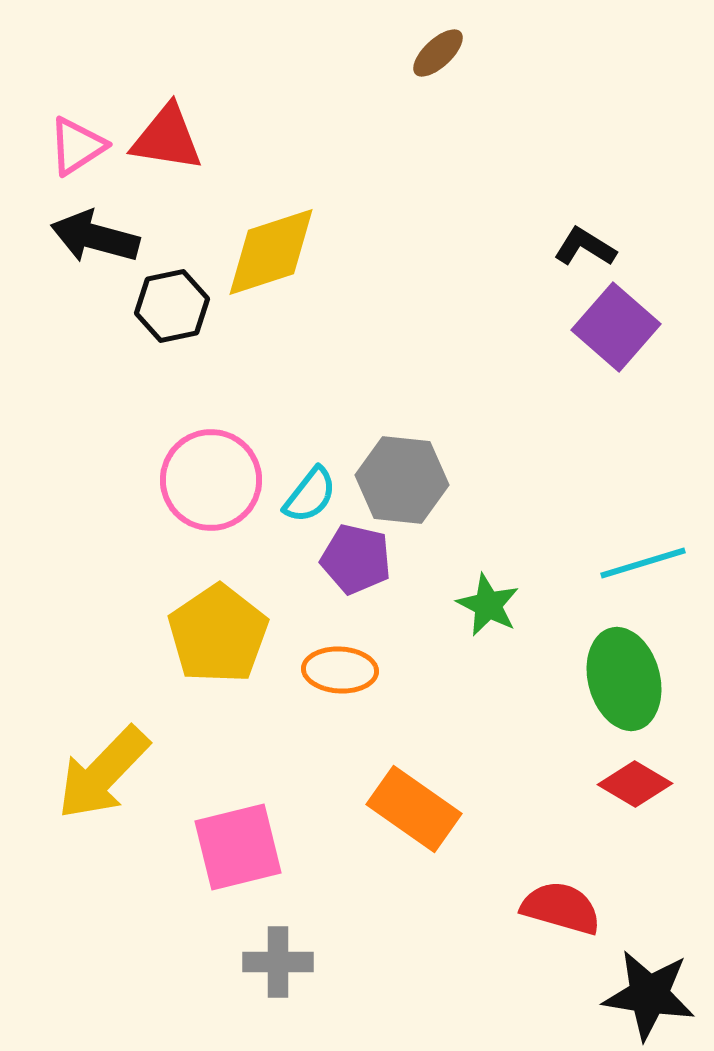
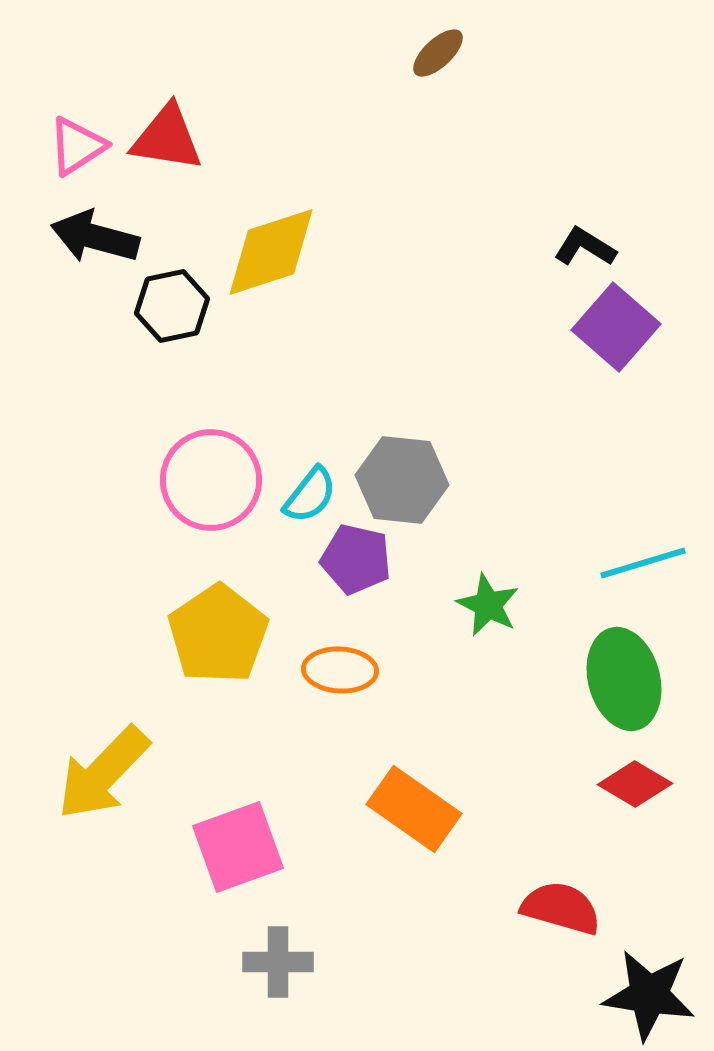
pink square: rotated 6 degrees counterclockwise
